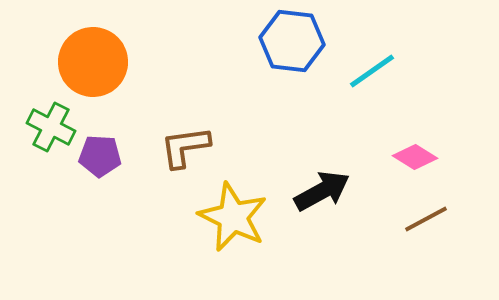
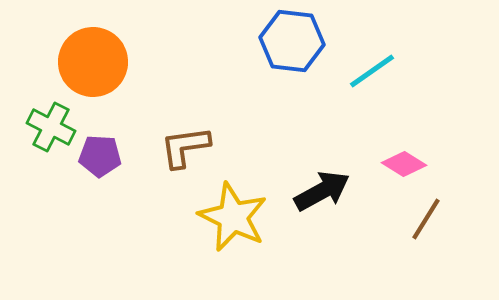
pink diamond: moved 11 px left, 7 px down
brown line: rotated 30 degrees counterclockwise
